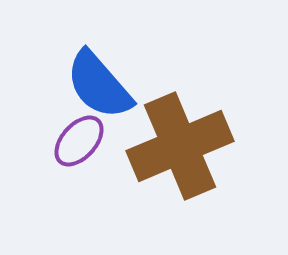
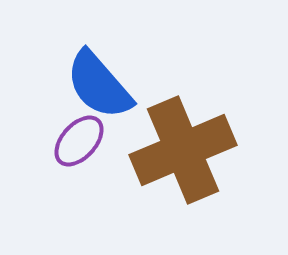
brown cross: moved 3 px right, 4 px down
